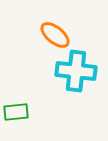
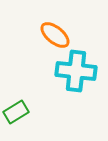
green rectangle: rotated 25 degrees counterclockwise
